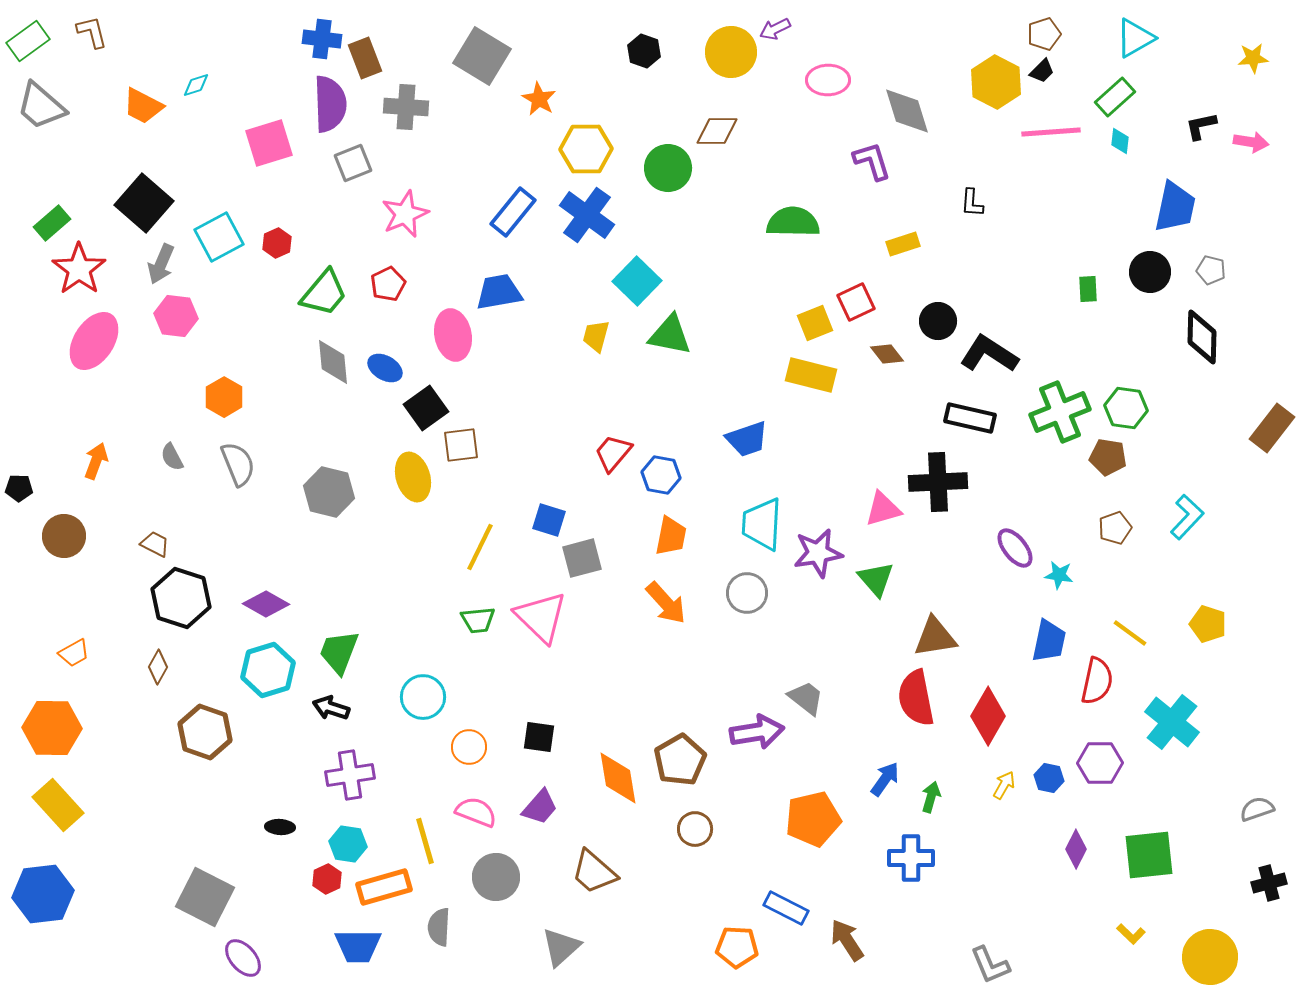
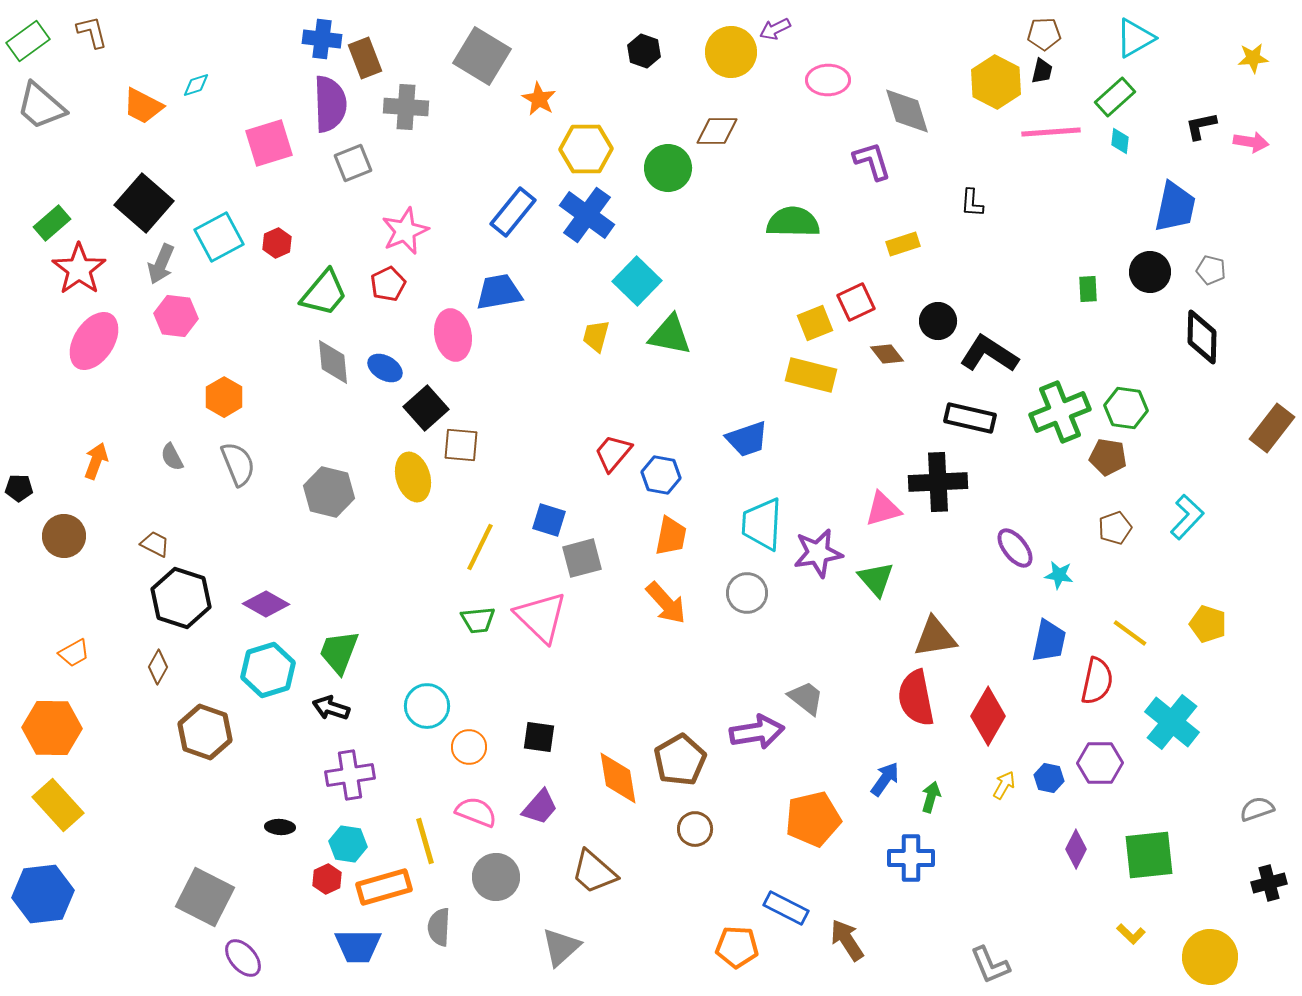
brown pentagon at (1044, 34): rotated 16 degrees clockwise
black trapezoid at (1042, 71): rotated 32 degrees counterclockwise
pink star at (405, 214): moved 17 px down
black square at (426, 408): rotated 6 degrees counterclockwise
brown square at (461, 445): rotated 12 degrees clockwise
cyan circle at (423, 697): moved 4 px right, 9 px down
